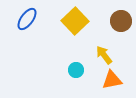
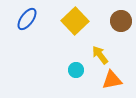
yellow arrow: moved 4 px left
